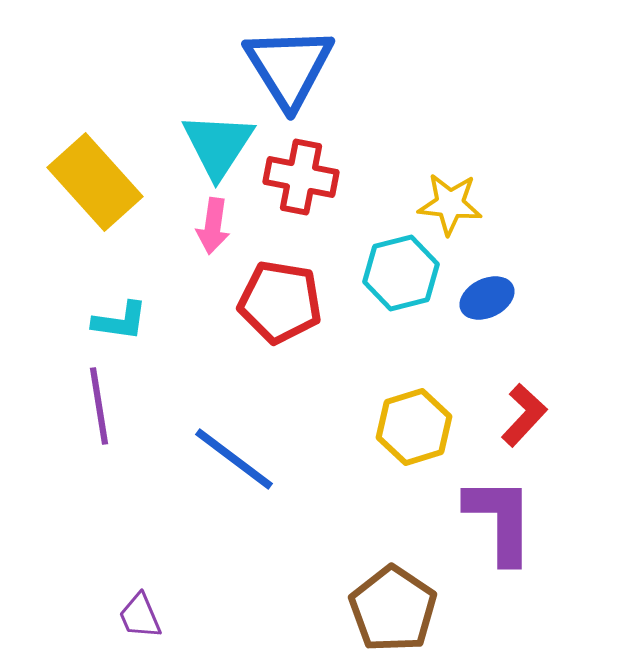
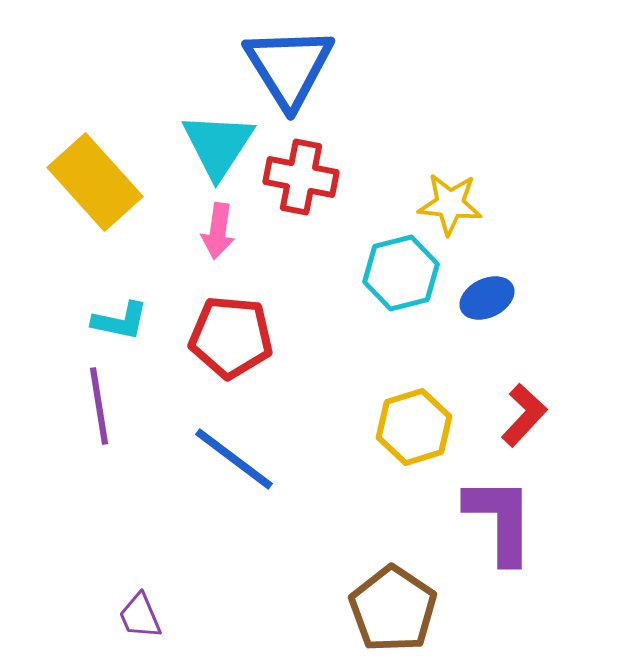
pink arrow: moved 5 px right, 5 px down
red pentagon: moved 49 px left, 35 px down; rotated 4 degrees counterclockwise
cyan L-shape: rotated 4 degrees clockwise
